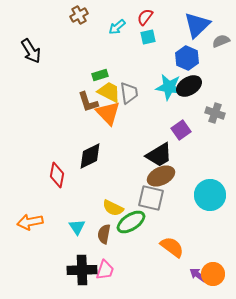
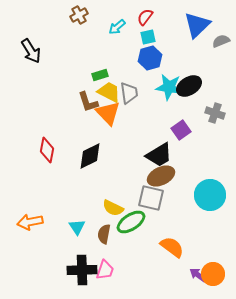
blue hexagon: moved 37 px left; rotated 20 degrees clockwise
red diamond: moved 10 px left, 25 px up
